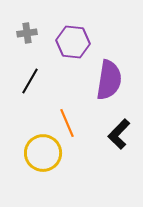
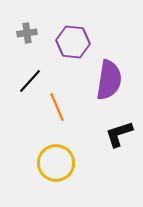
black line: rotated 12 degrees clockwise
orange line: moved 10 px left, 16 px up
black L-shape: rotated 28 degrees clockwise
yellow circle: moved 13 px right, 10 px down
